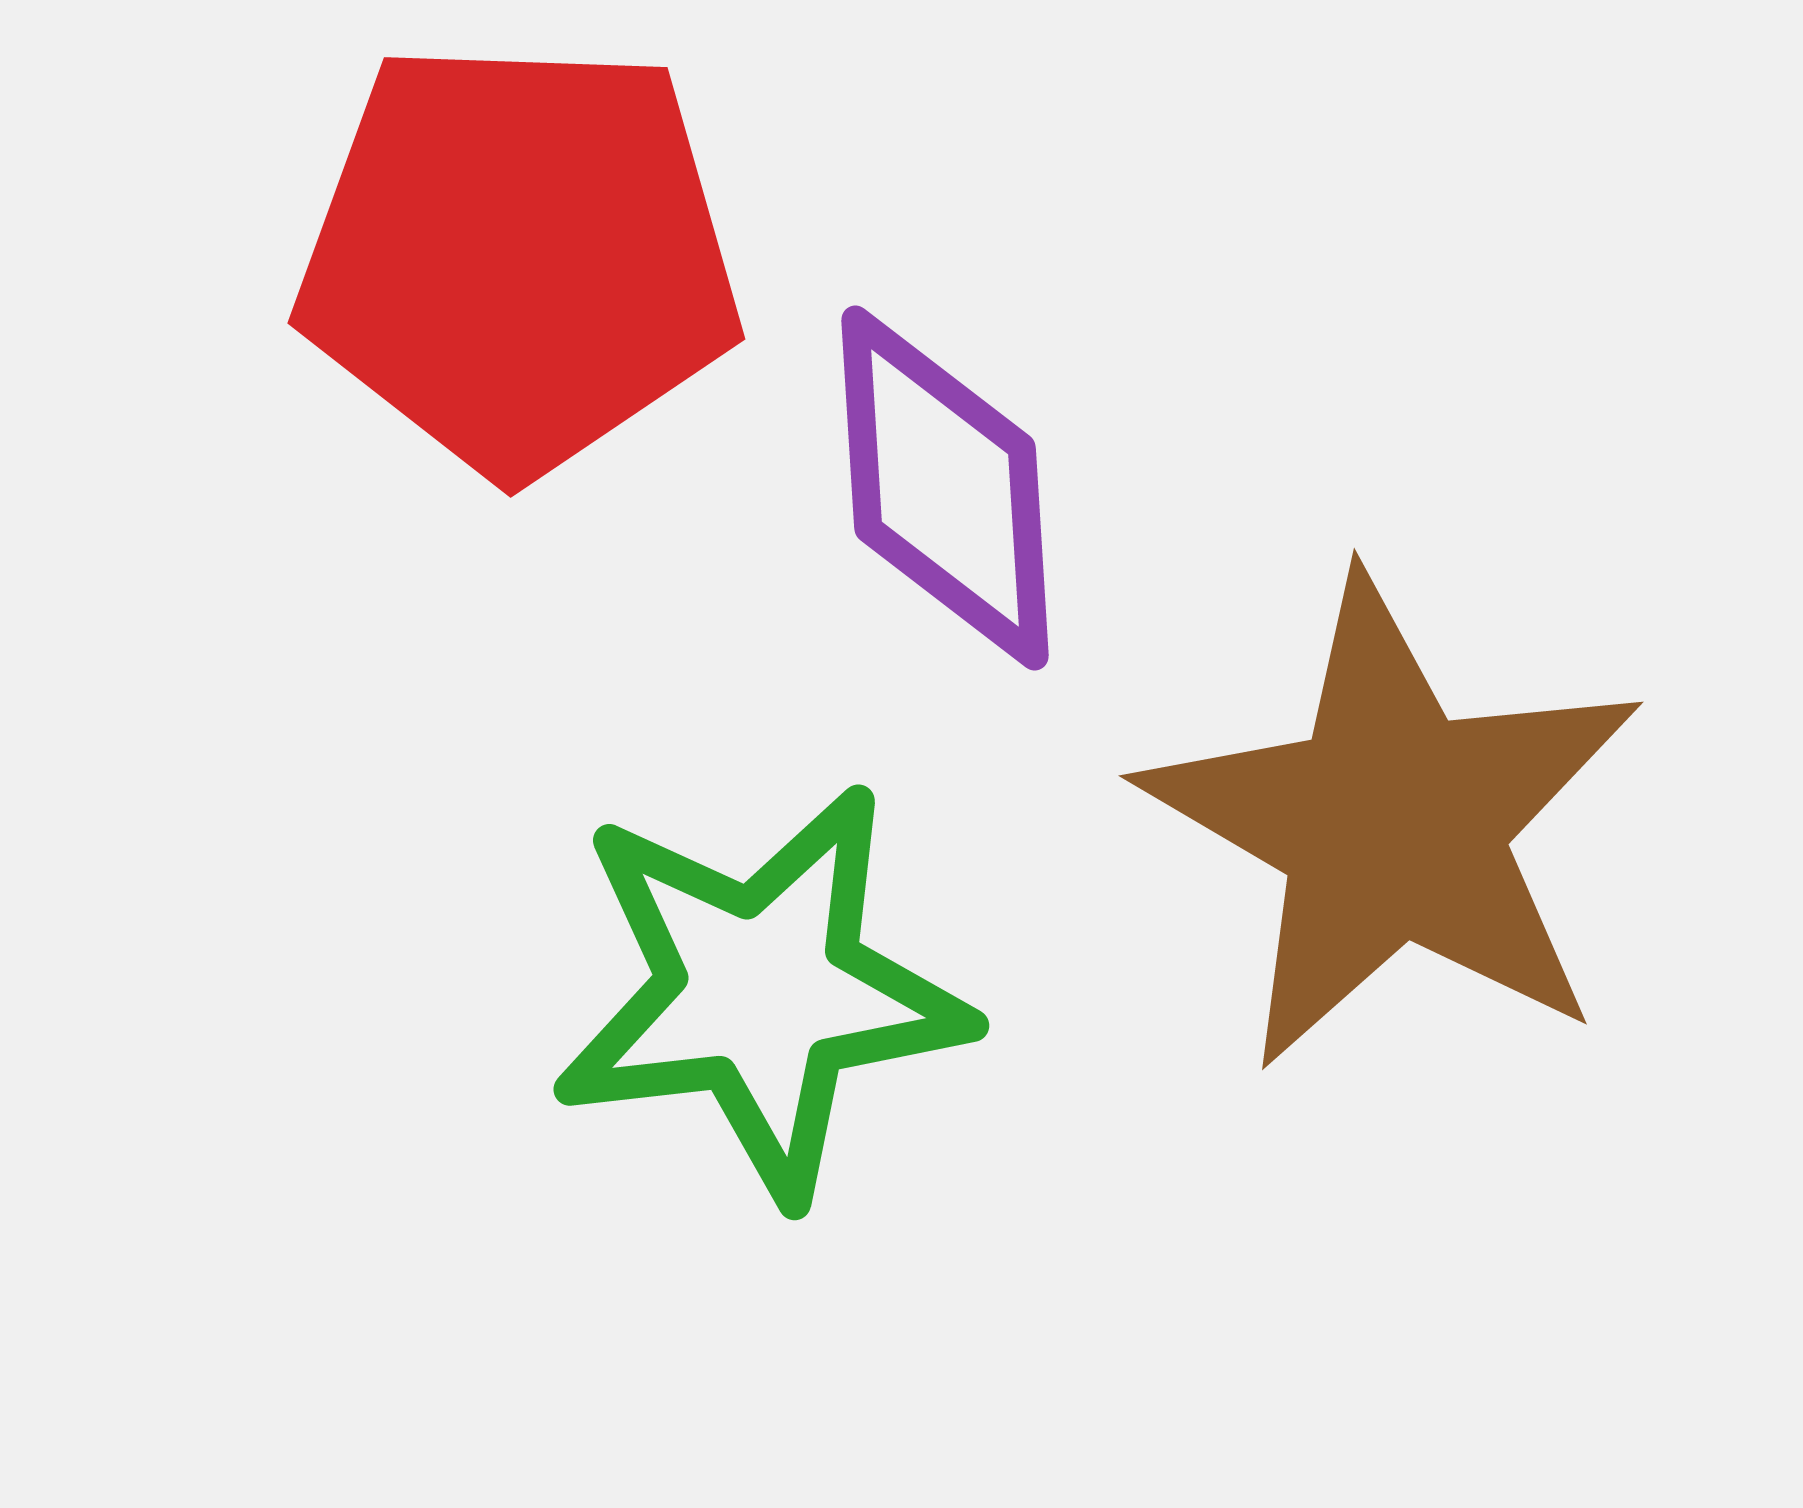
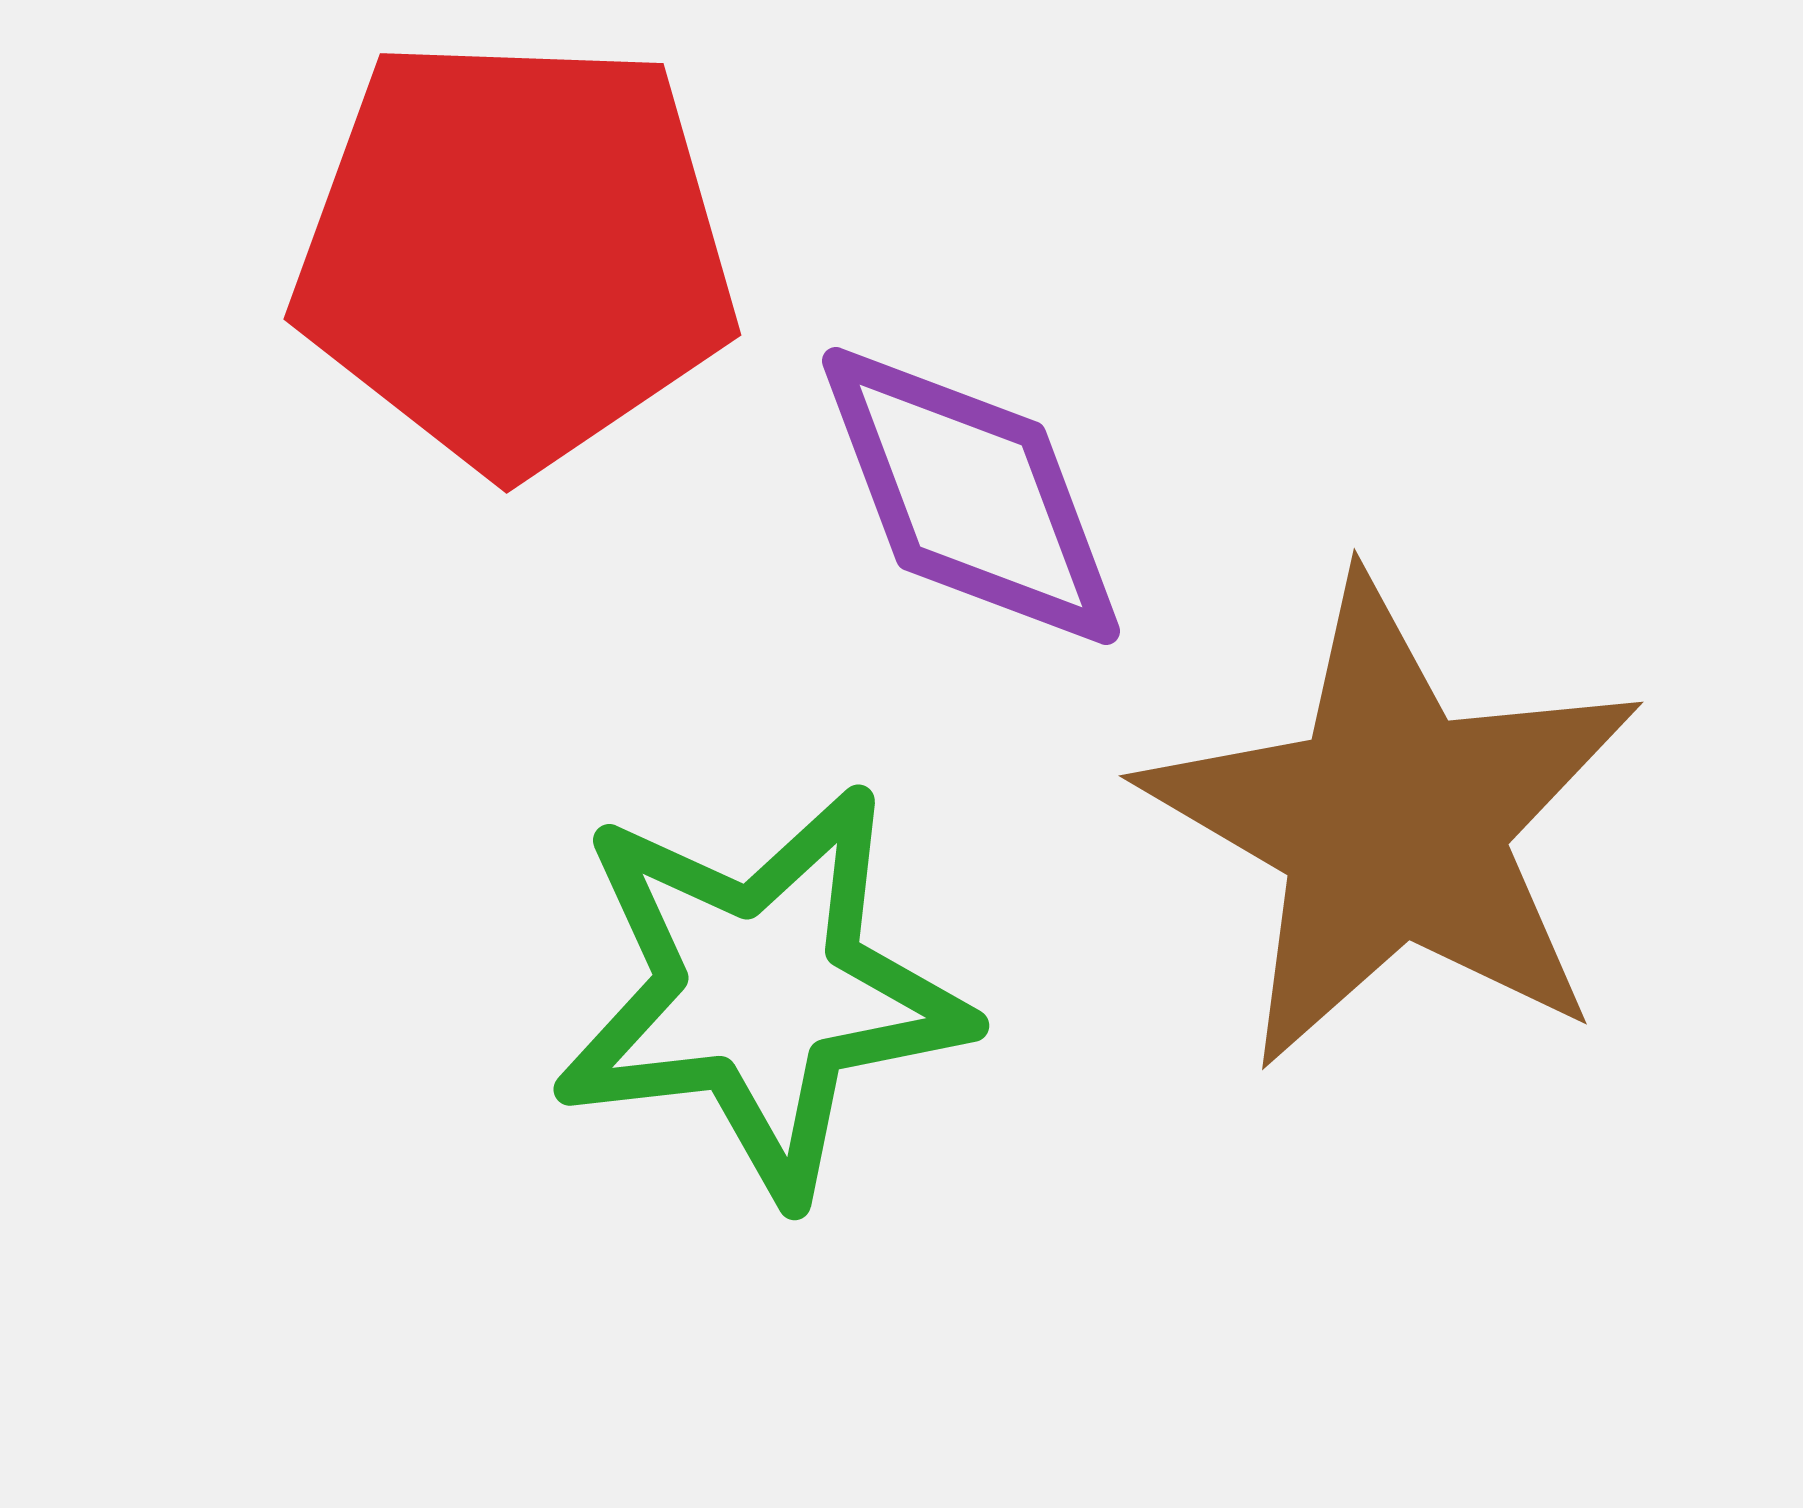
red pentagon: moved 4 px left, 4 px up
purple diamond: moved 26 px right, 8 px down; rotated 17 degrees counterclockwise
